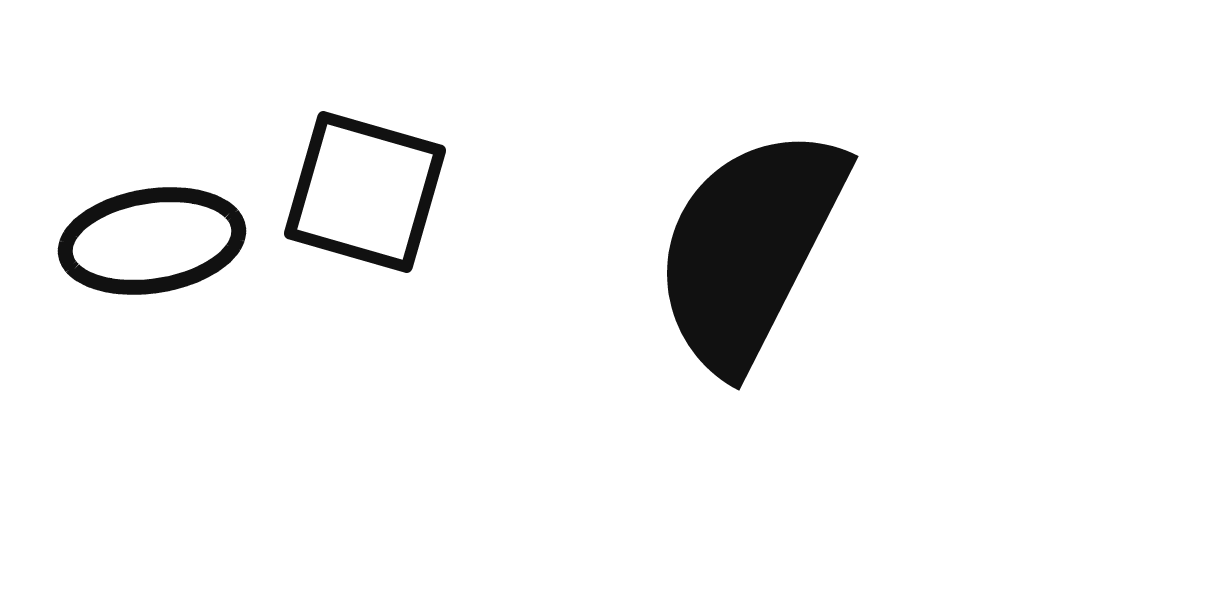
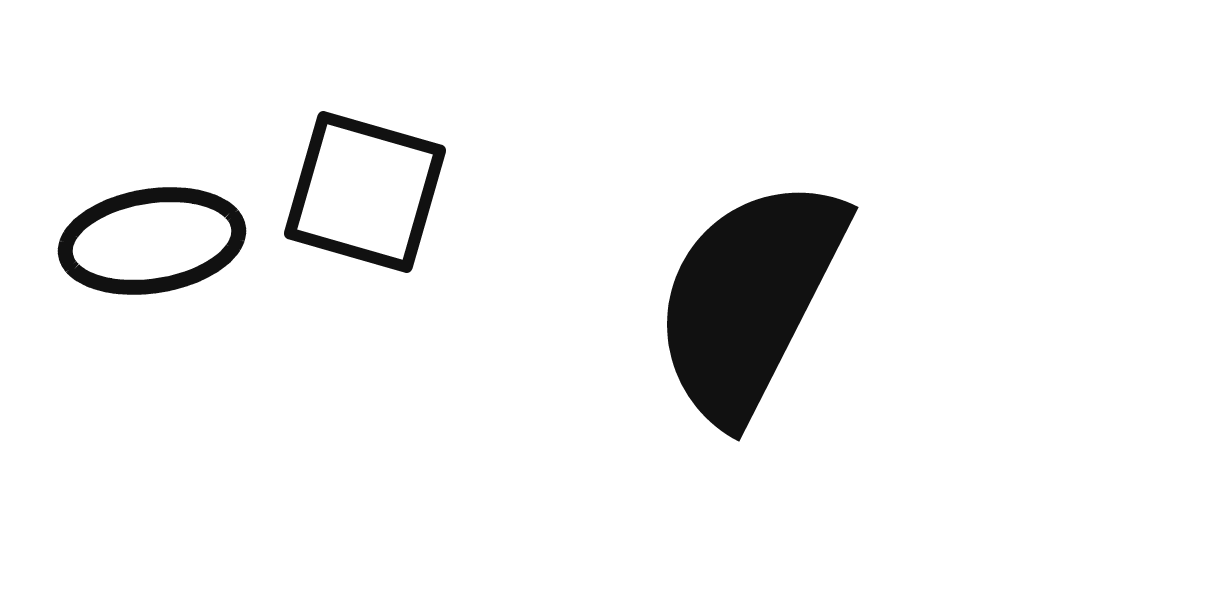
black semicircle: moved 51 px down
